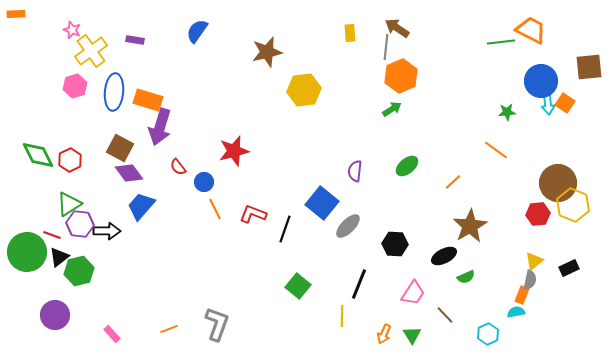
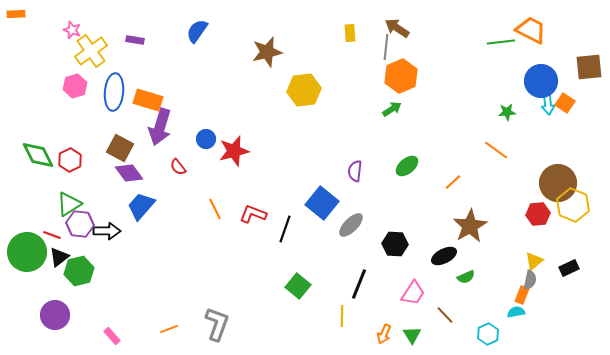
blue circle at (204, 182): moved 2 px right, 43 px up
gray ellipse at (348, 226): moved 3 px right, 1 px up
pink rectangle at (112, 334): moved 2 px down
